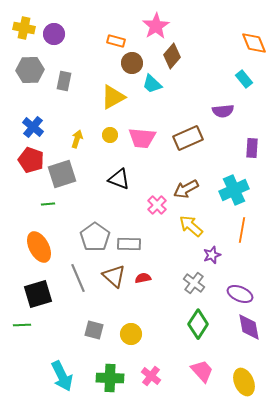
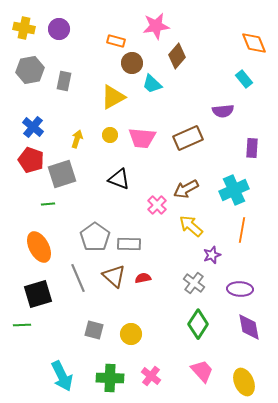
pink star at (156, 26): rotated 24 degrees clockwise
purple circle at (54, 34): moved 5 px right, 5 px up
brown diamond at (172, 56): moved 5 px right
gray hexagon at (30, 70): rotated 8 degrees counterclockwise
purple ellipse at (240, 294): moved 5 px up; rotated 20 degrees counterclockwise
